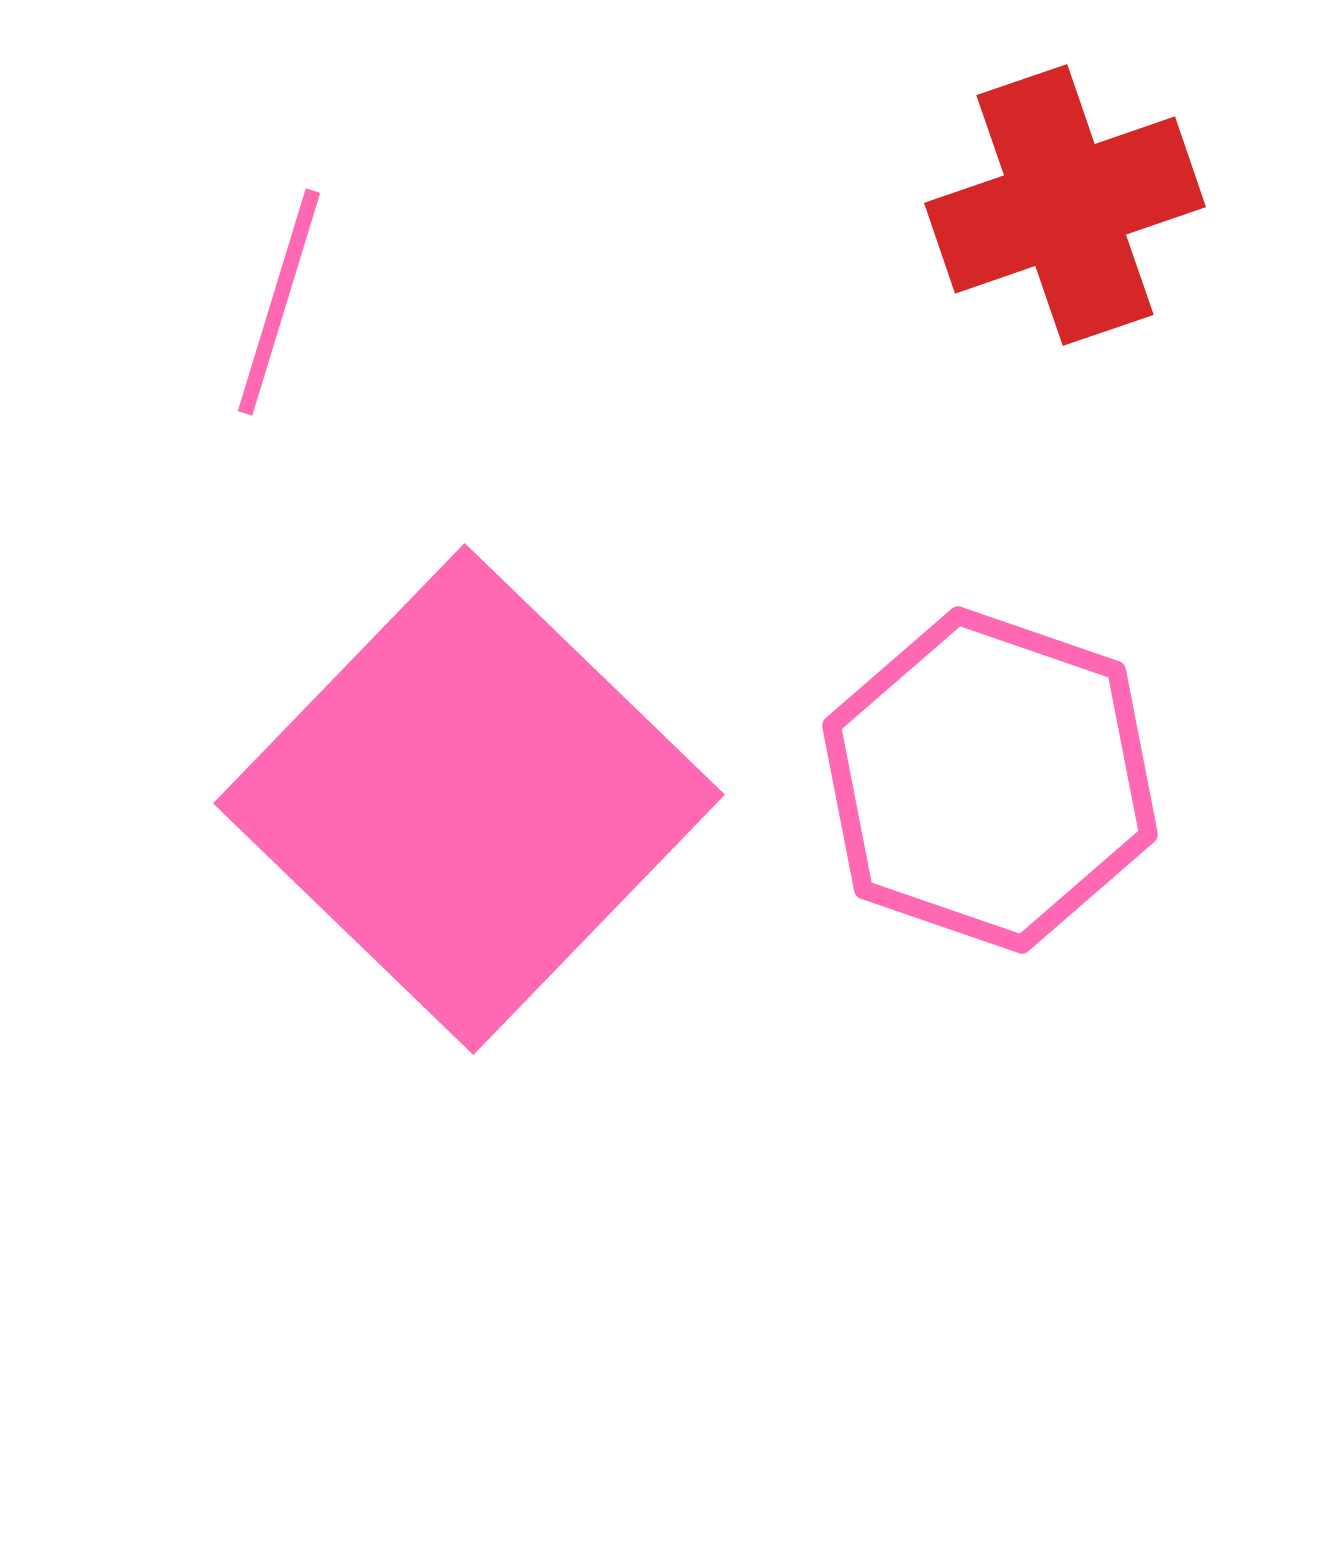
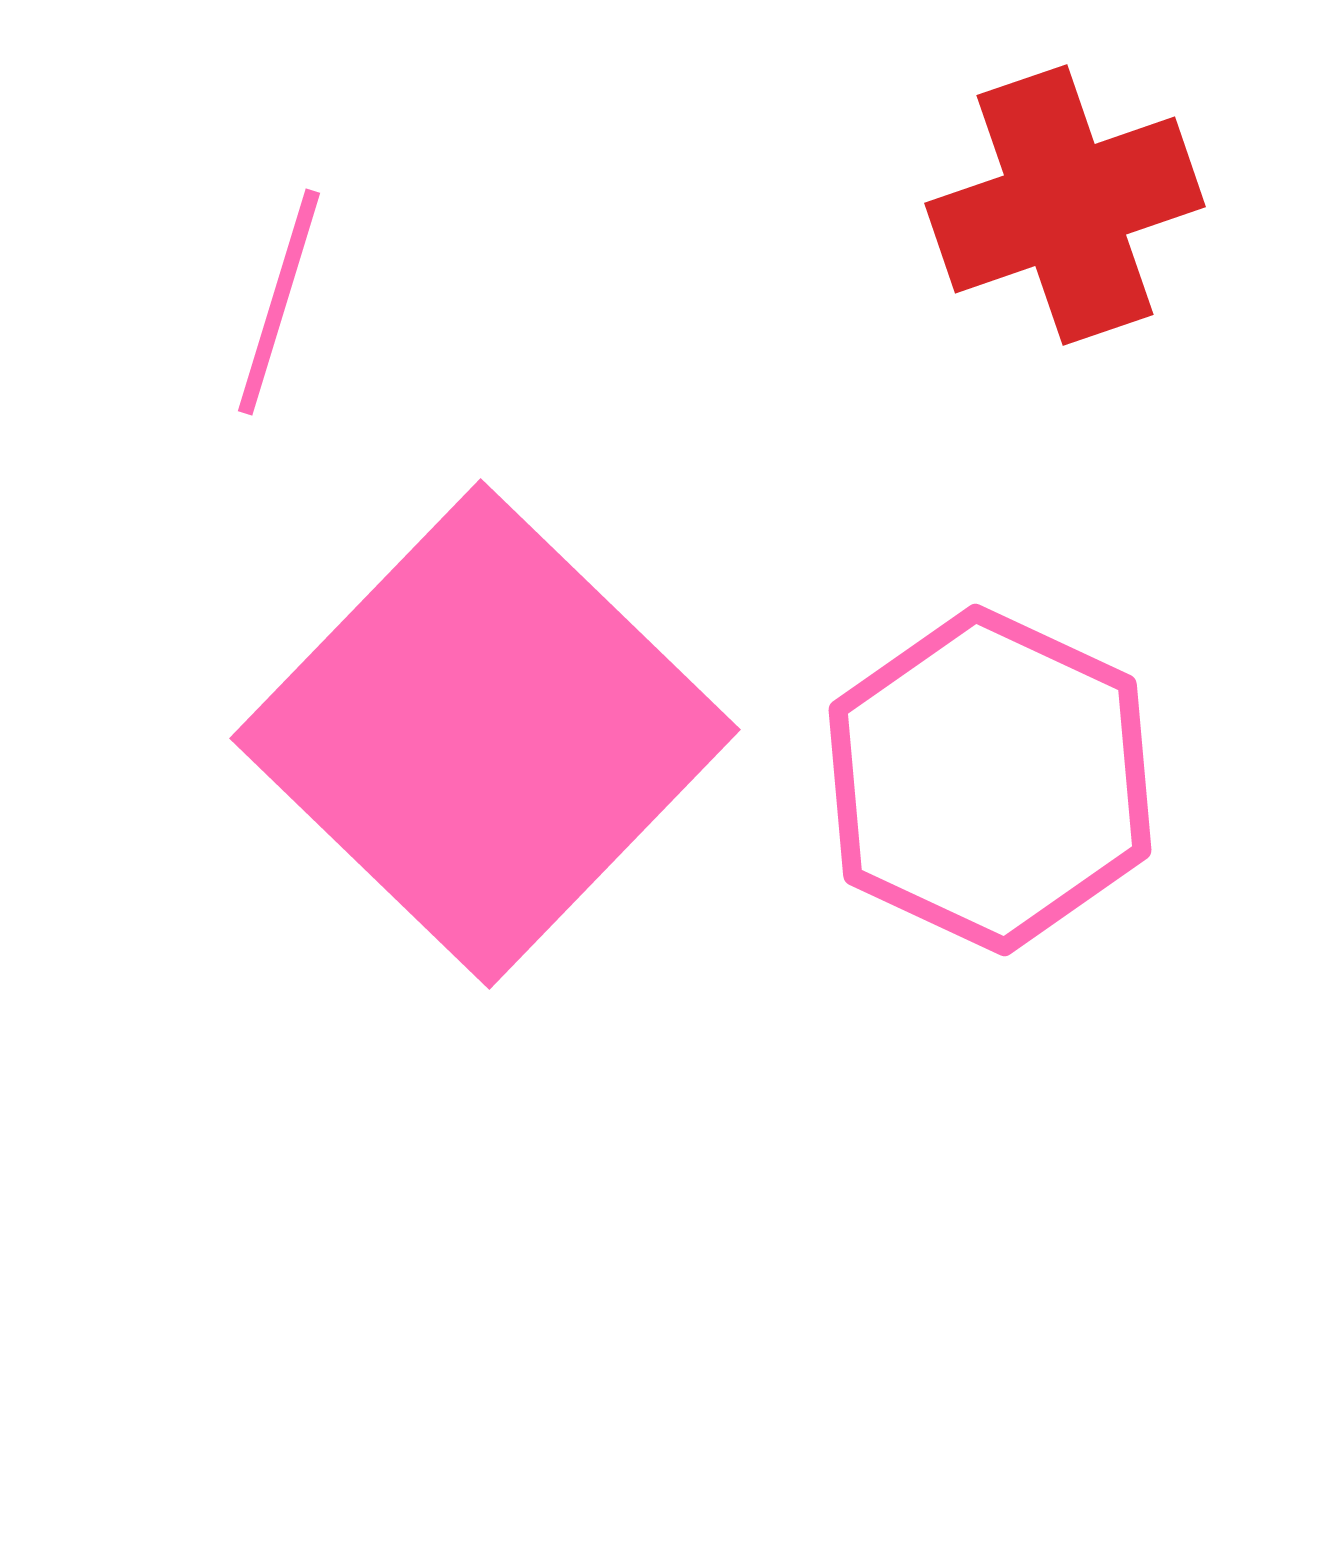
pink hexagon: rotated 6 degrees clockwise
pink square: moved 16 px right, 65 px up
